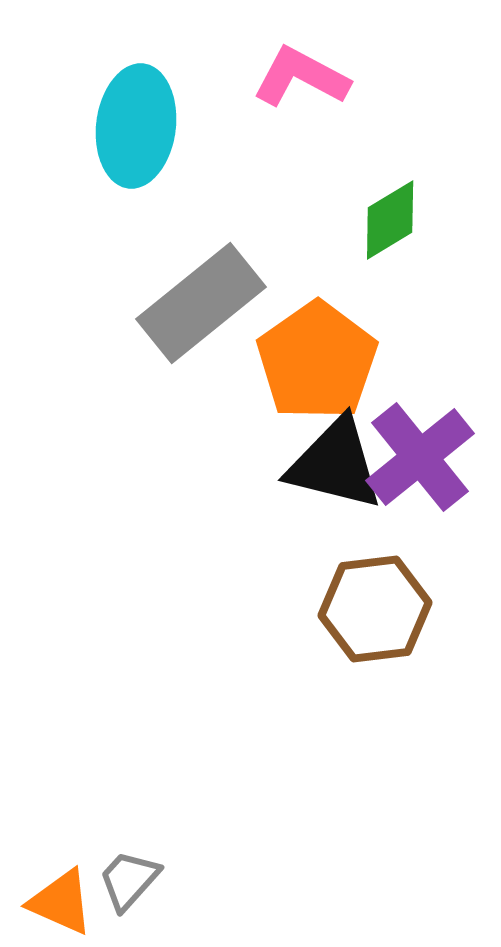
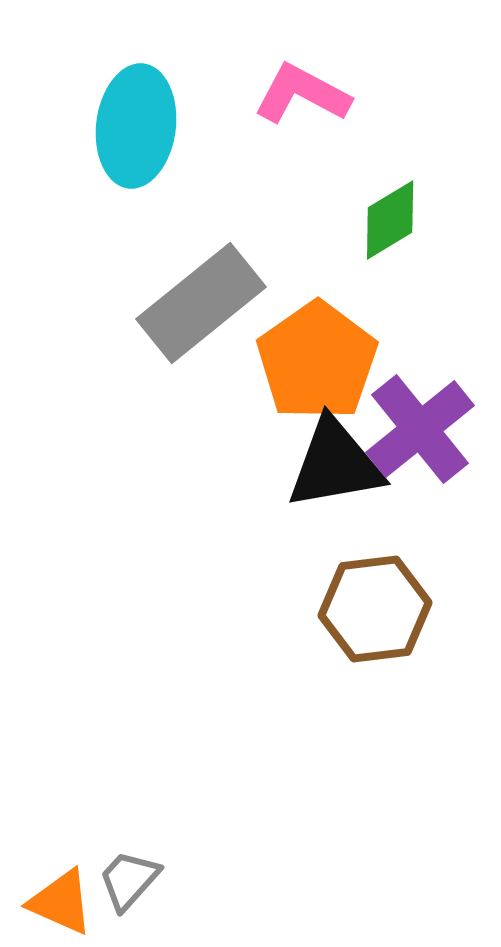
pink L-shape: moved 1 px right, 17 px down
purple cross: moved 28 px up
black triangle: rotated 24 degrees counterclockwise
